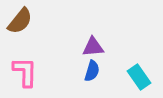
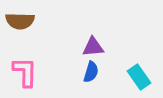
brown semicircle: rotated 52 degrees clockwise
blue semicircle: moved 1 px left, 1 px down
